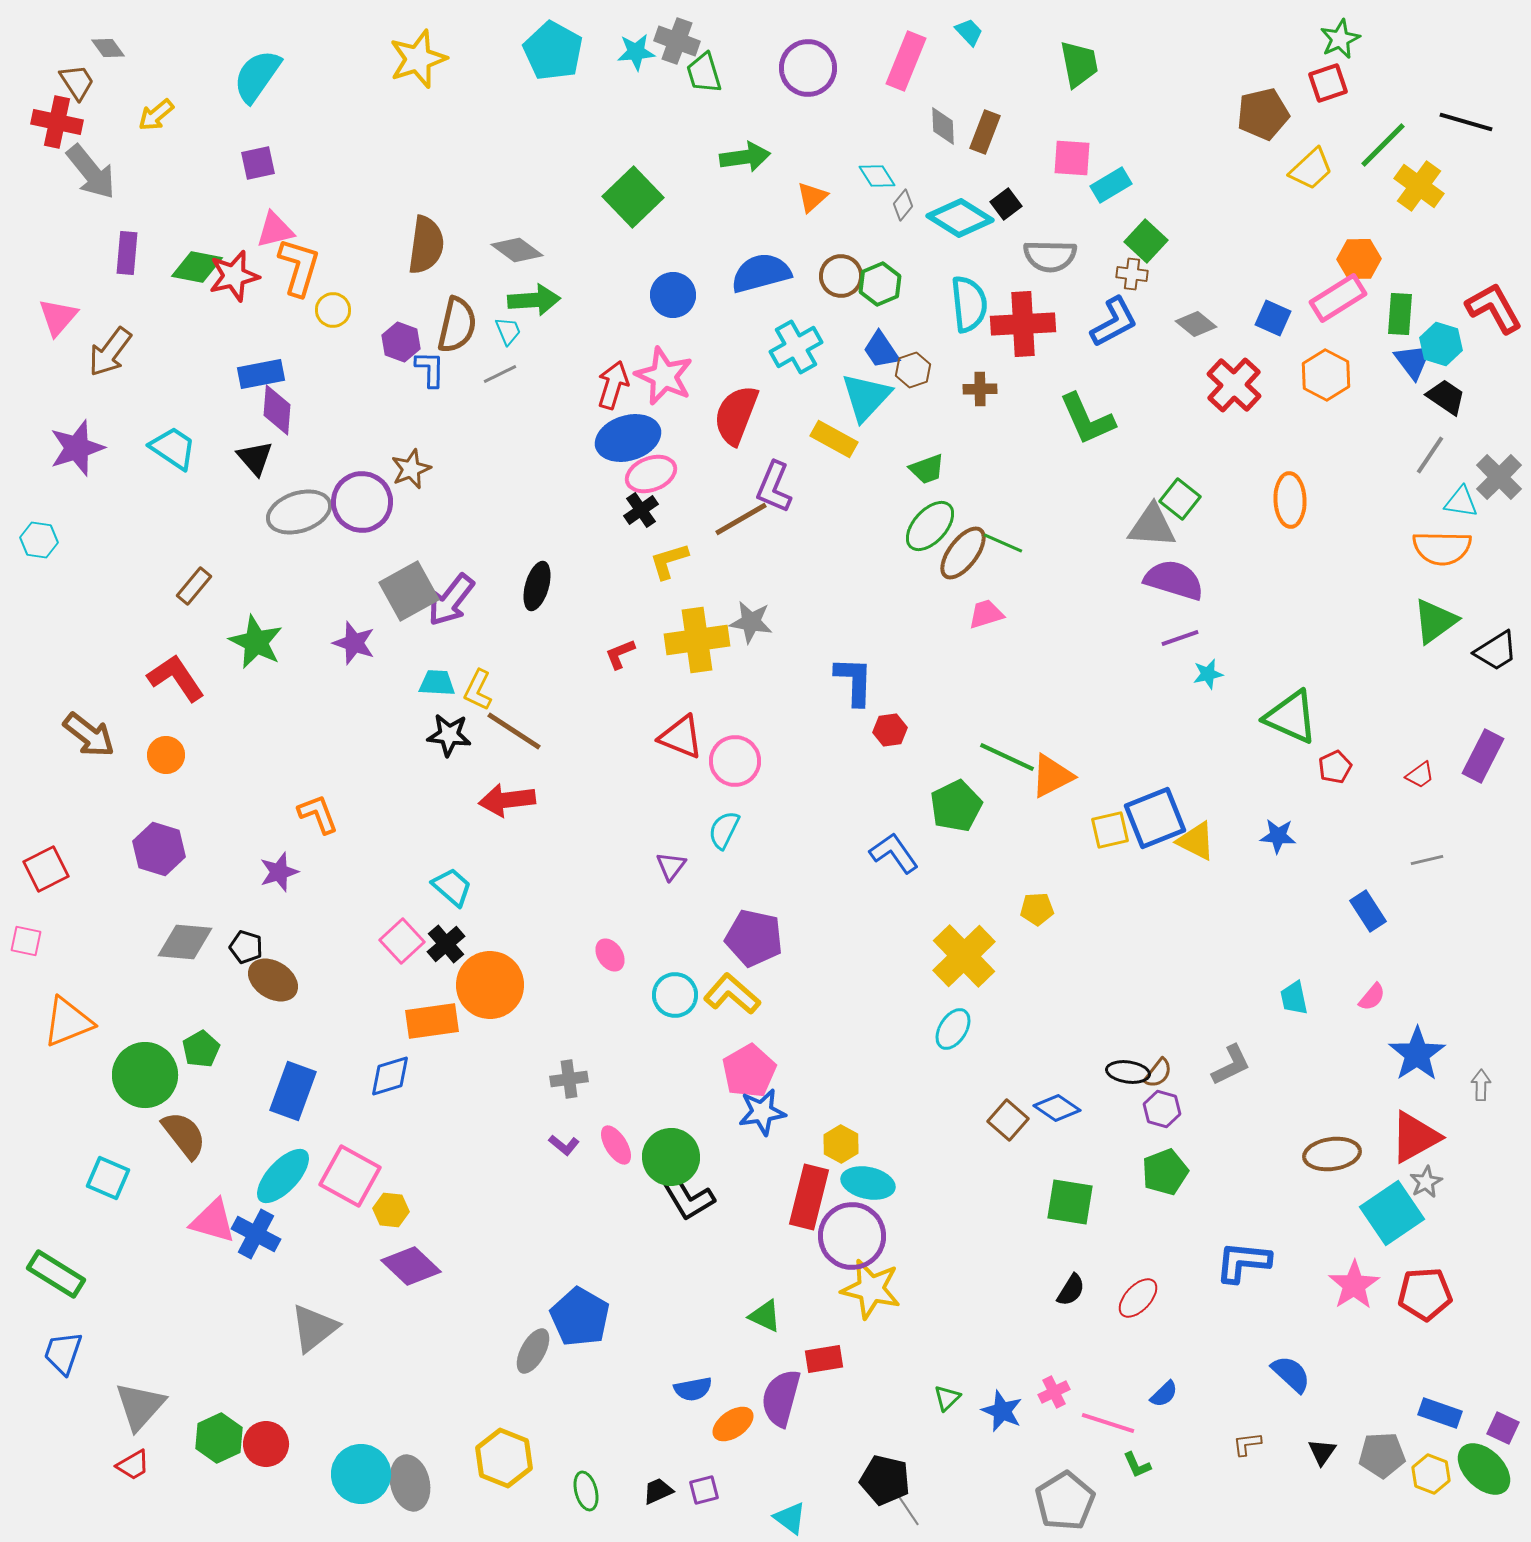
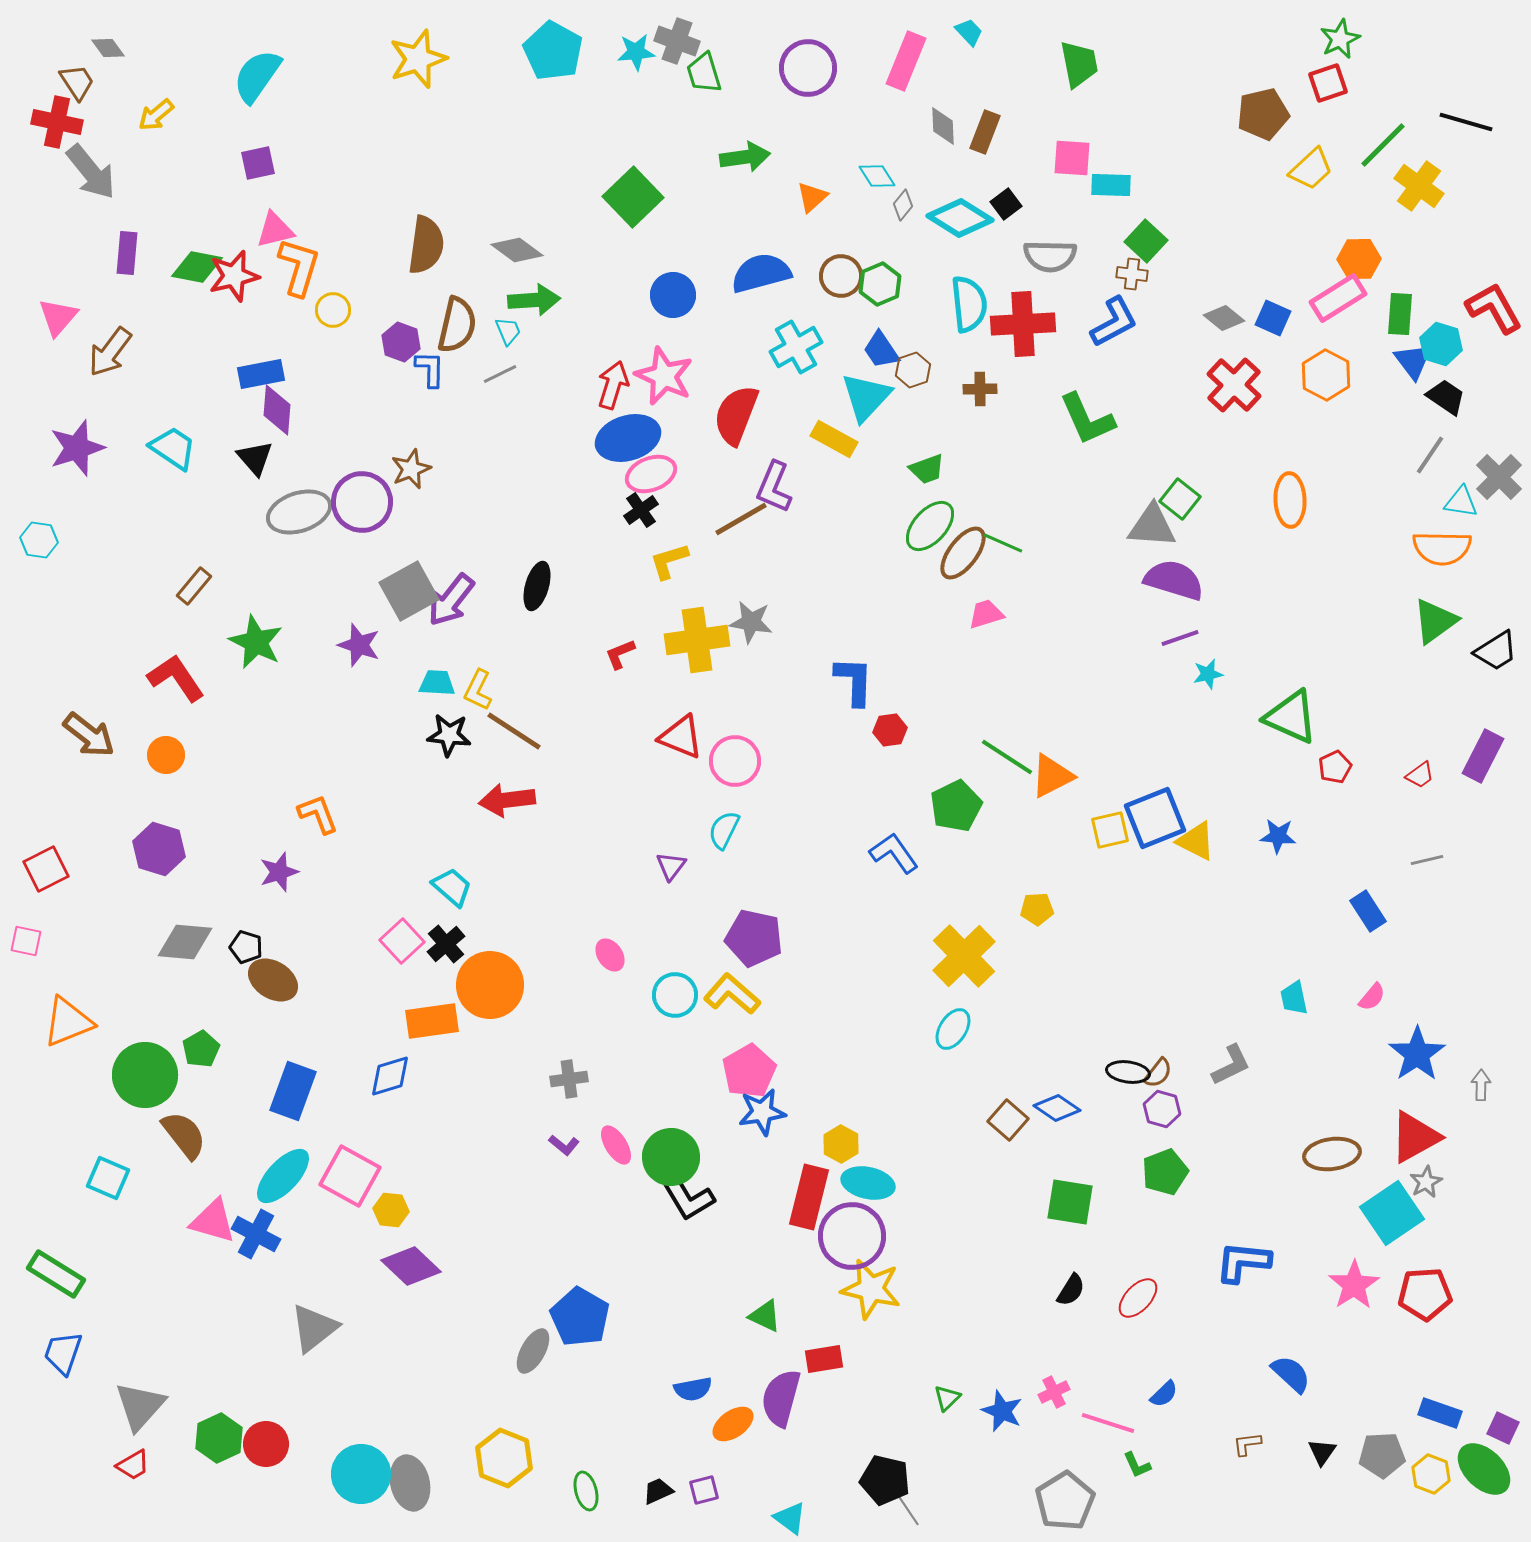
cyan rectangle at (1111, 185): rotated 33 degrees clockwise
gray diamond at (1196, 324): moved 28 px right, 6 px up
purple star at (354, 643): moved 5 px right, 2 px down
green line at (1007, 757): rotated 8 degrees clockwise
